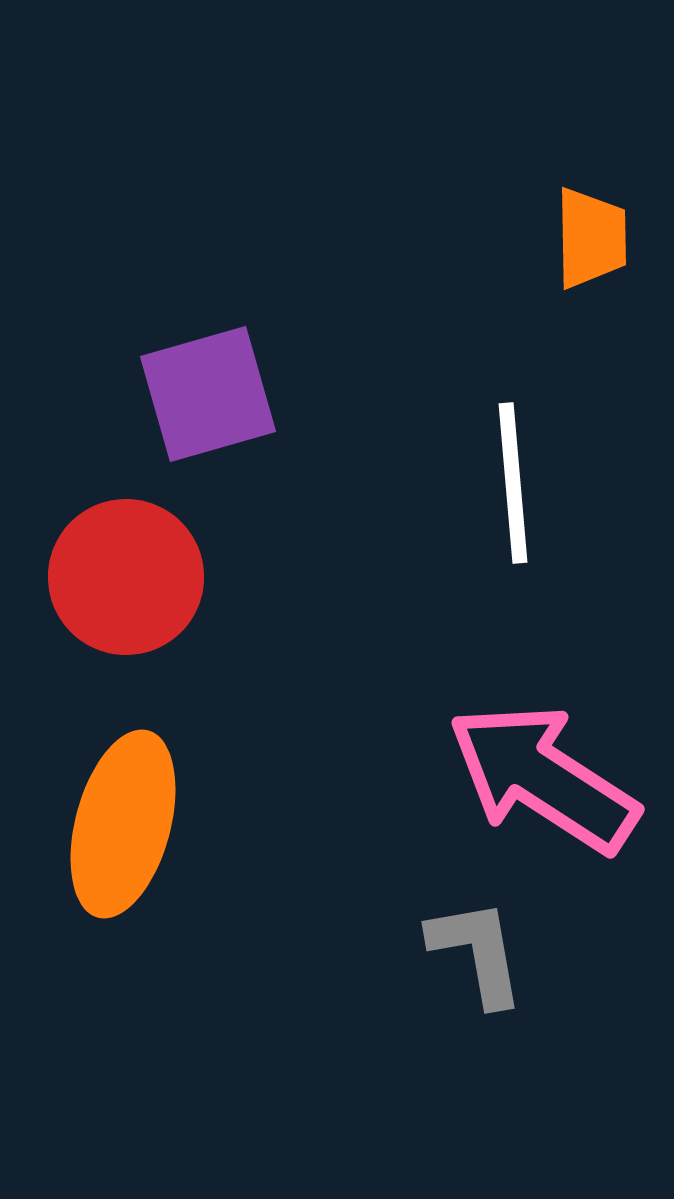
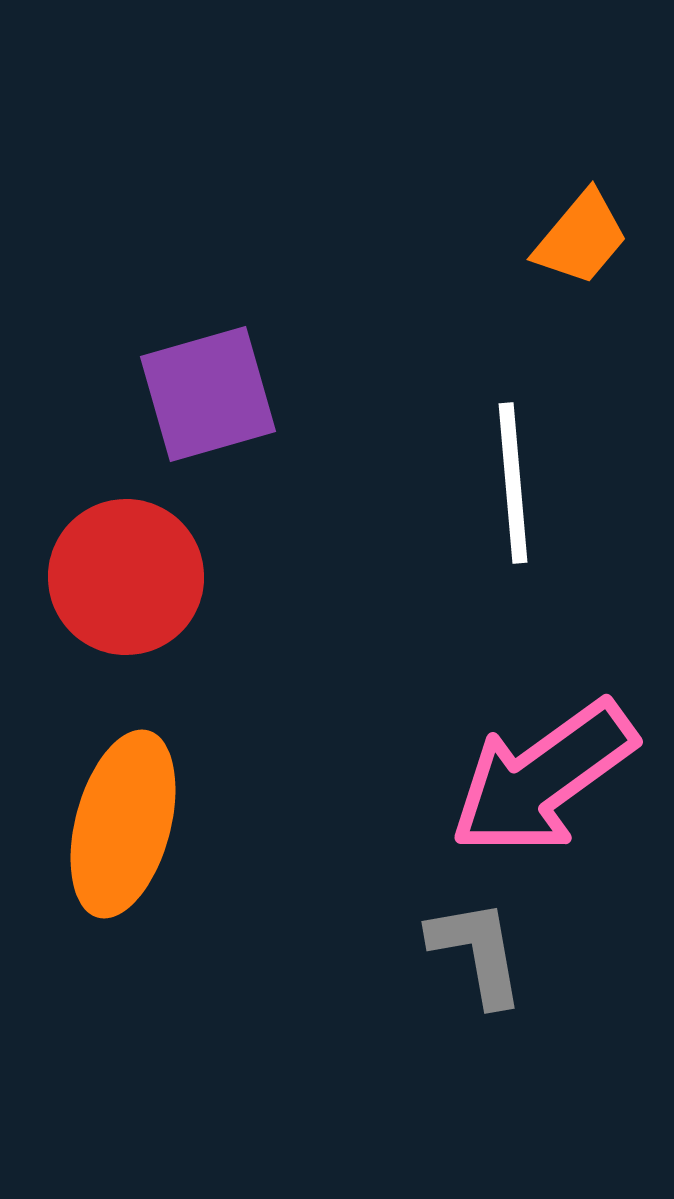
orange trapezoid: moved 10 px left; rotated 41 degrees clockwise
pink arrow: rotated 69 degrees counterclockwise
